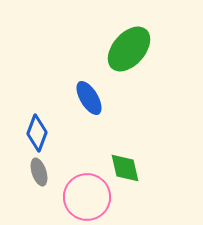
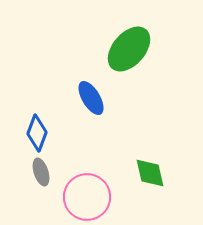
blue ellipse: moved 2 px right
green diamond: moved 25 px right, 5 px down
gray ellipse: moved 2 px right
